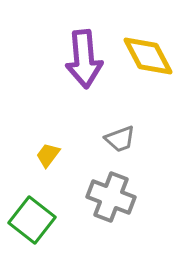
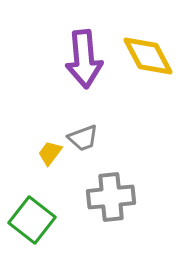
gray trapezoid: moved 37 px left, 1 px up
yellow trapezoid: moved 2 px right, 2 px up
gray cross: rotated 27 degrees counterclockwise
